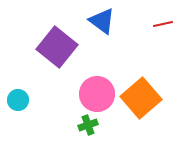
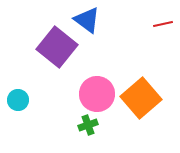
blue triangle: moved 15 px left, 1 px up
